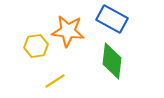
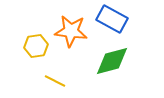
orange star: moved 3 px right
green diamond: rotated 69 degrees clockwise
yellow line: rotated 60 degrees clockwise
